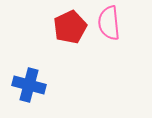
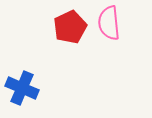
blue cross: moved 7 px left, 3 px down; rotated 8 degrees clockwise
